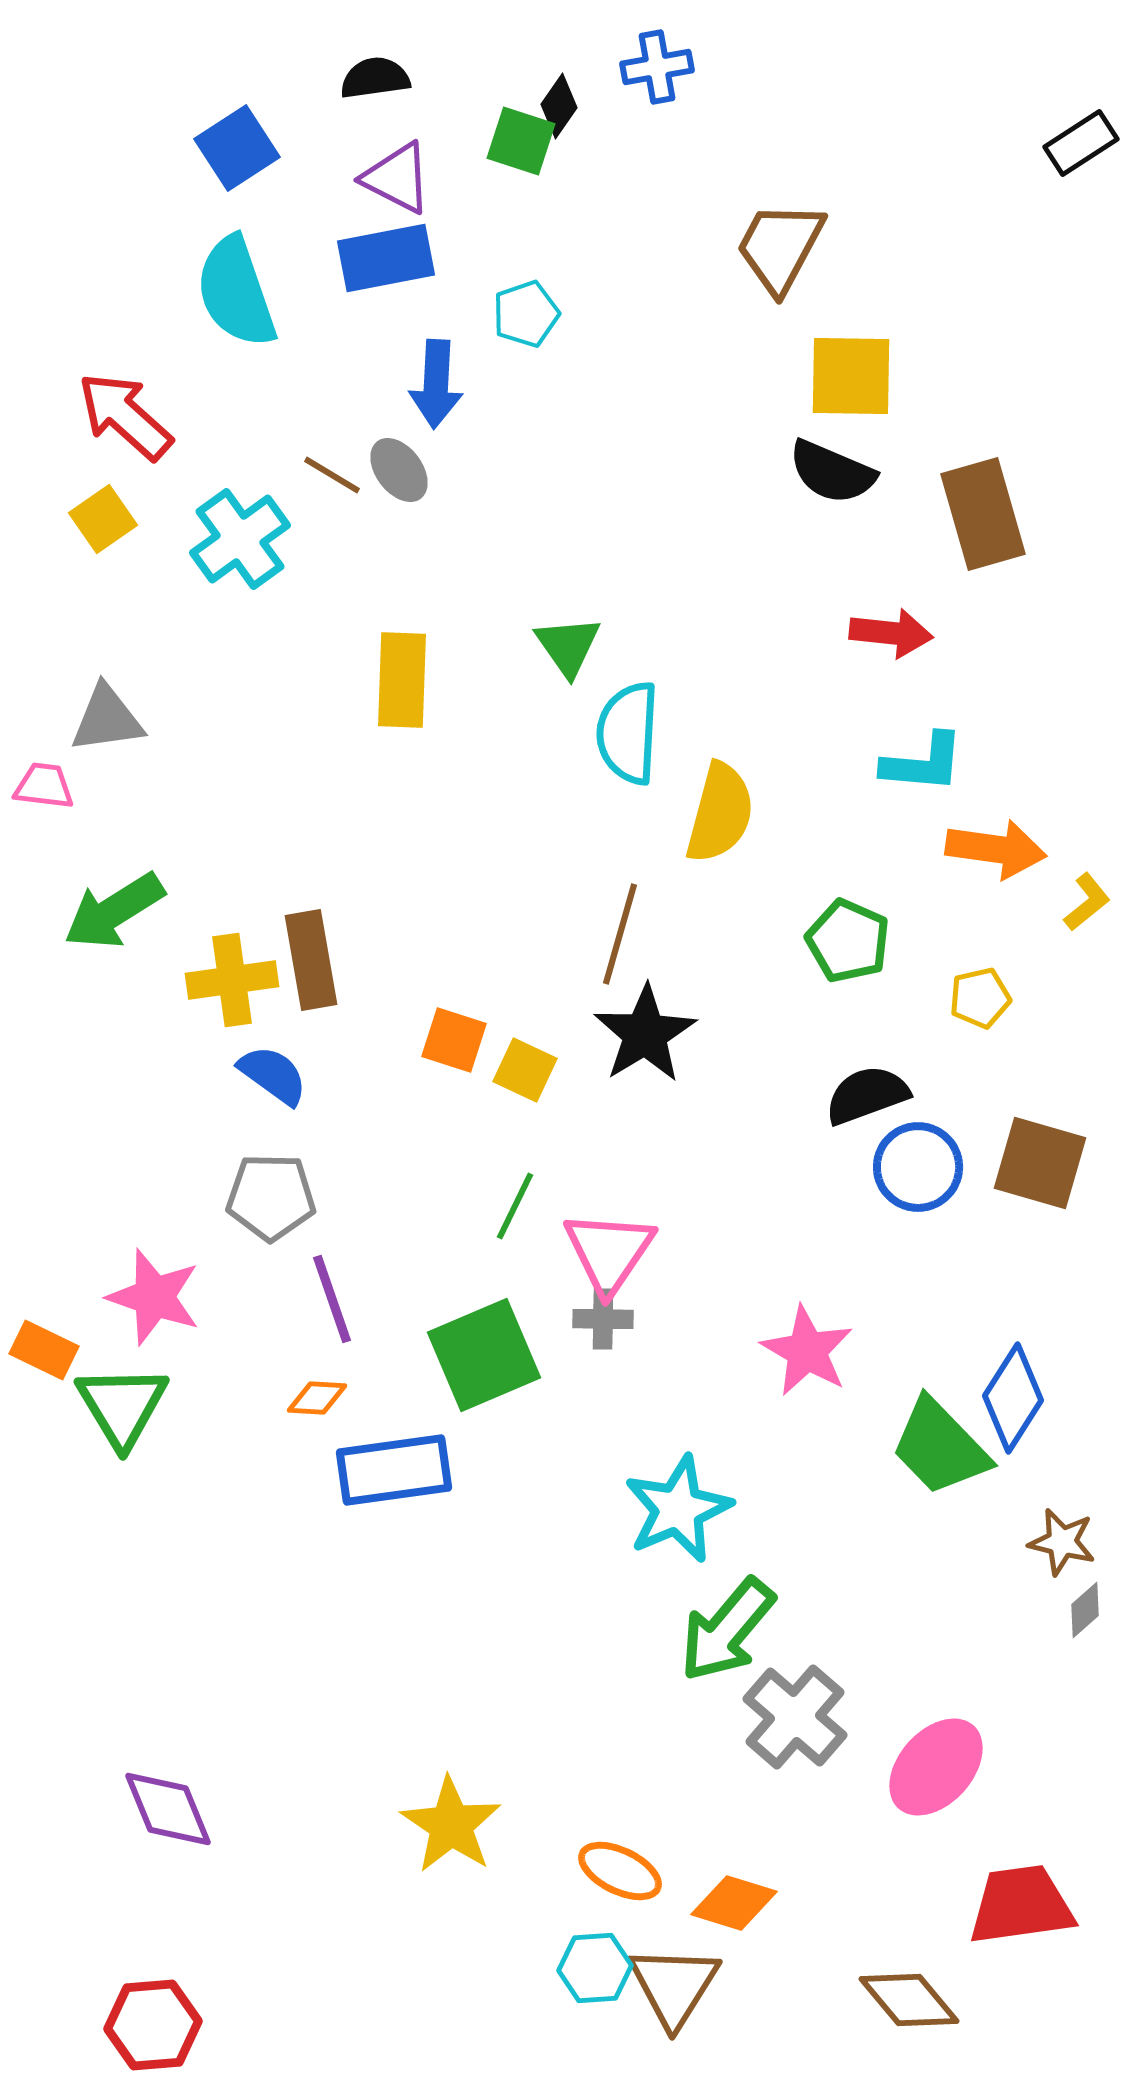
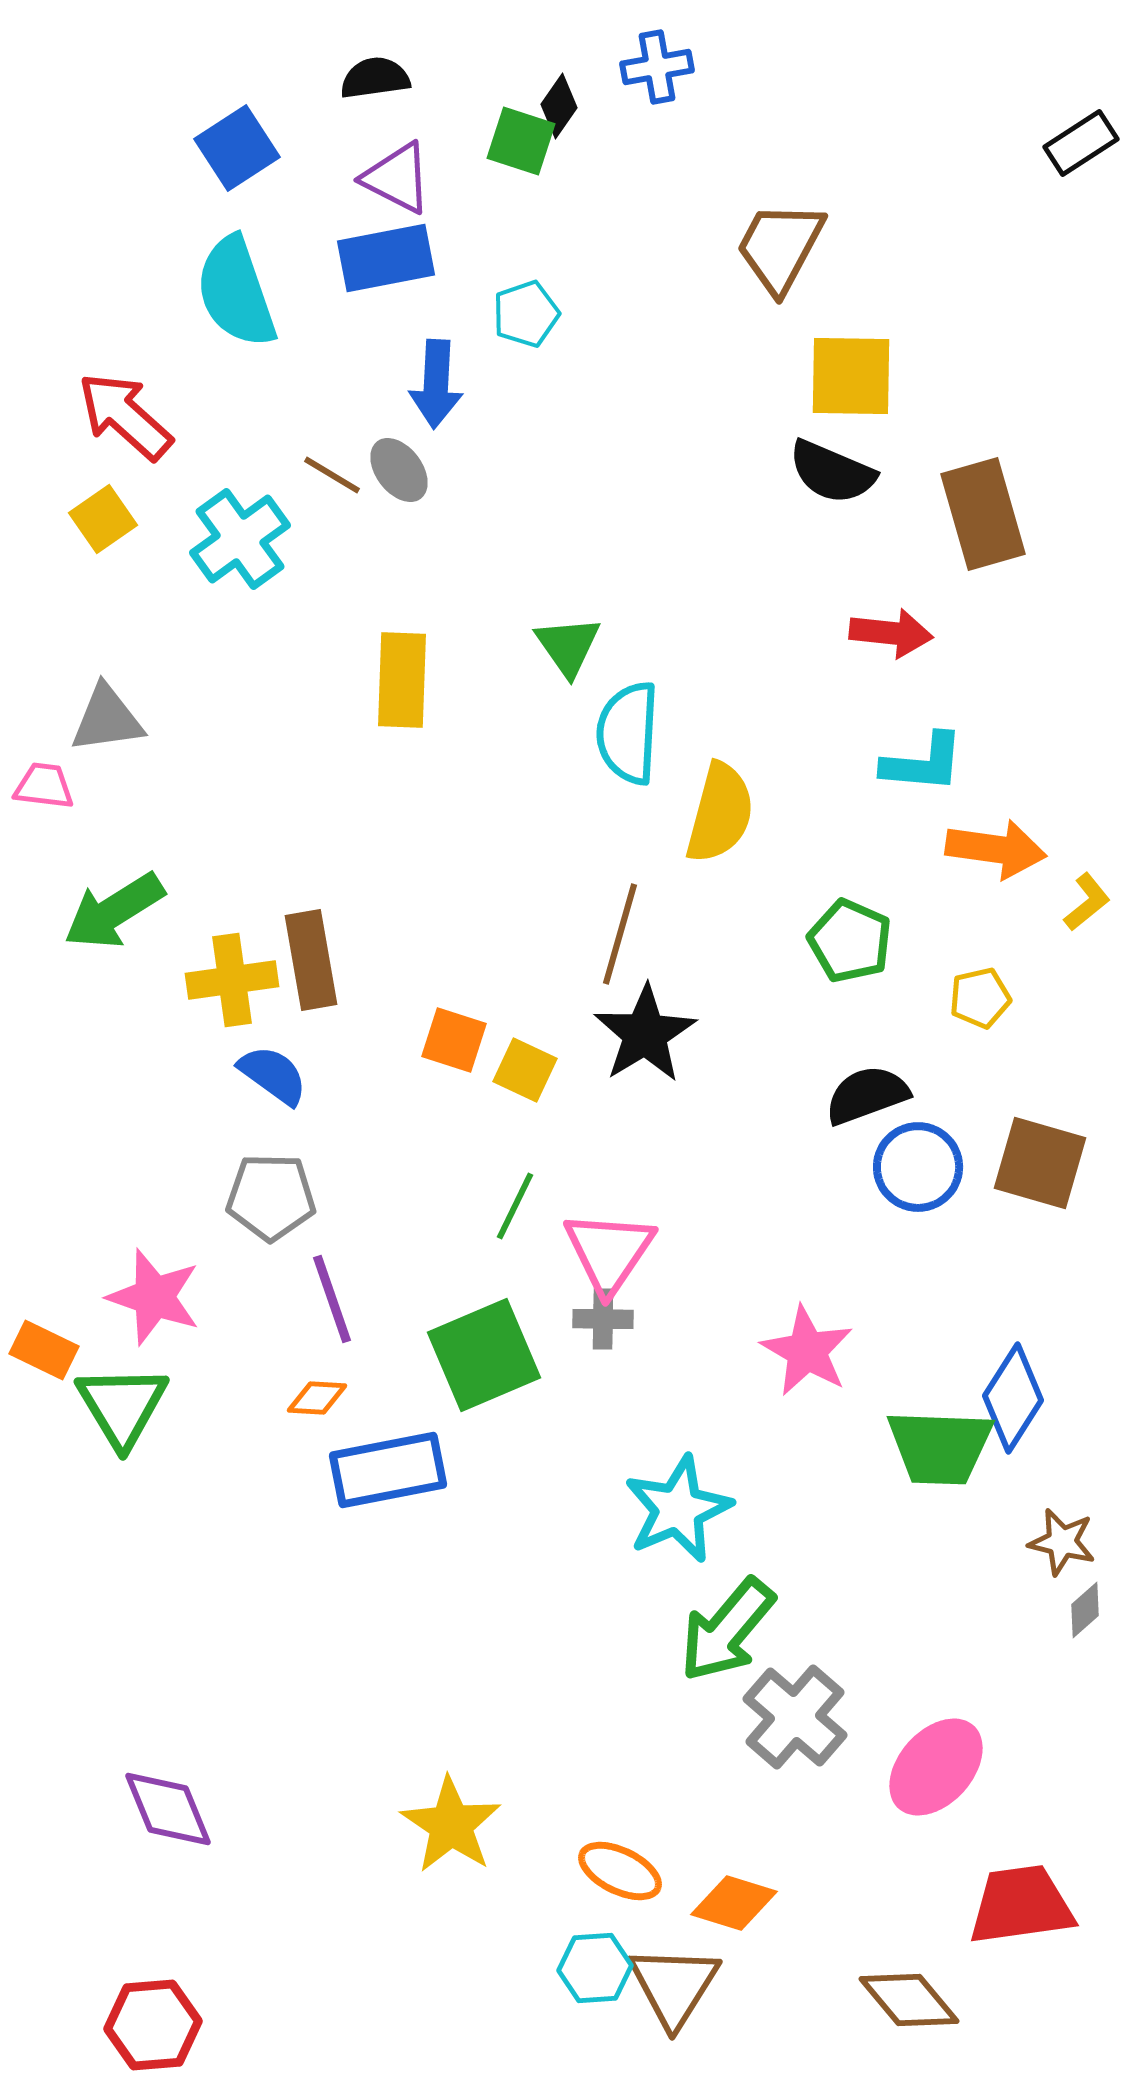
green pentagon at (848, 941): moved 2 px right
green trapezoid at (940, 1447): rotated 44 degrees counterclockwise
blue rectangle at (394, 1470): moved 6 px left; rotated 3 degrees counterclockwise
